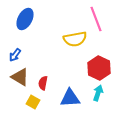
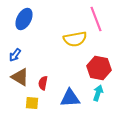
blue ellipse: moved 1 px left
red hexagon: rotated 15 degrees counterclockwise
yellow square: moved 1 px left, 1 px down; rotated 24 degrees counterclockwise
